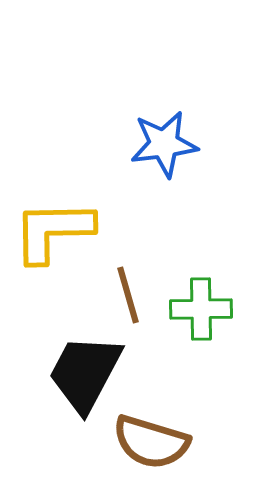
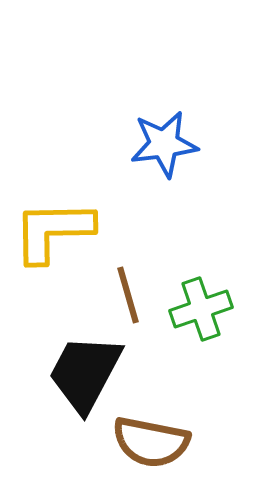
green cross: rotated 18 degrees counterclockwise
brown semicircle: rotated 6 degrees counterclockwise
